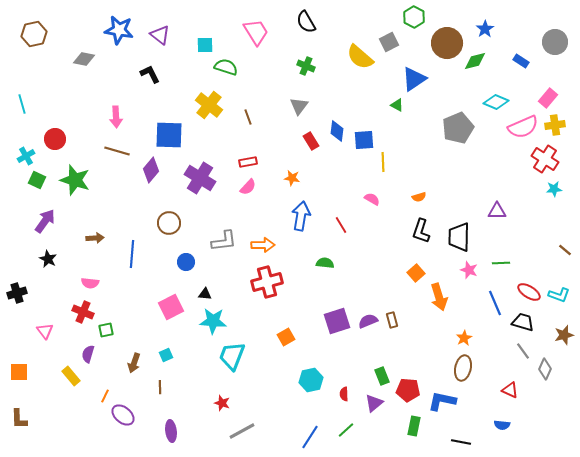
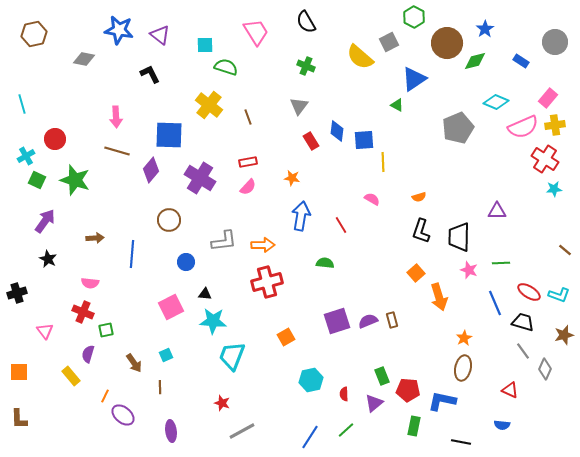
brown circle at (169, 223): moved 3 px up
brown arrow at (134, 363): rotated 54 degrees counterclockwise
